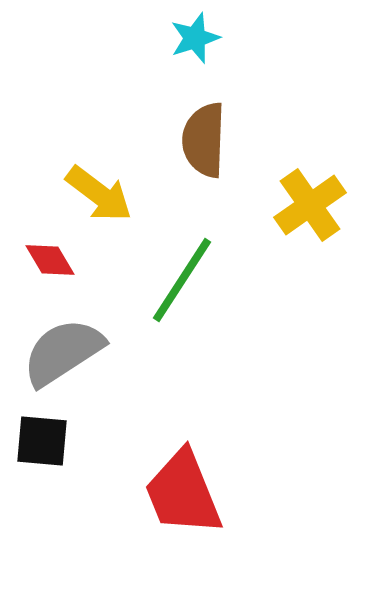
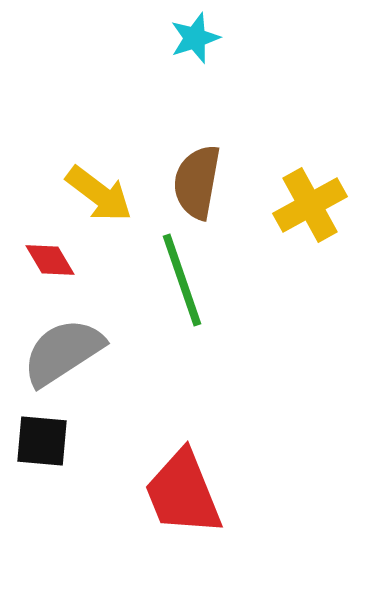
brown semicircle: moved 7 px left, 42 px down; rotated 8 degrees clockwise
yellow cross: rotated 6 degrees clockwise
green line: rotated 52 degrees counterclockwise
